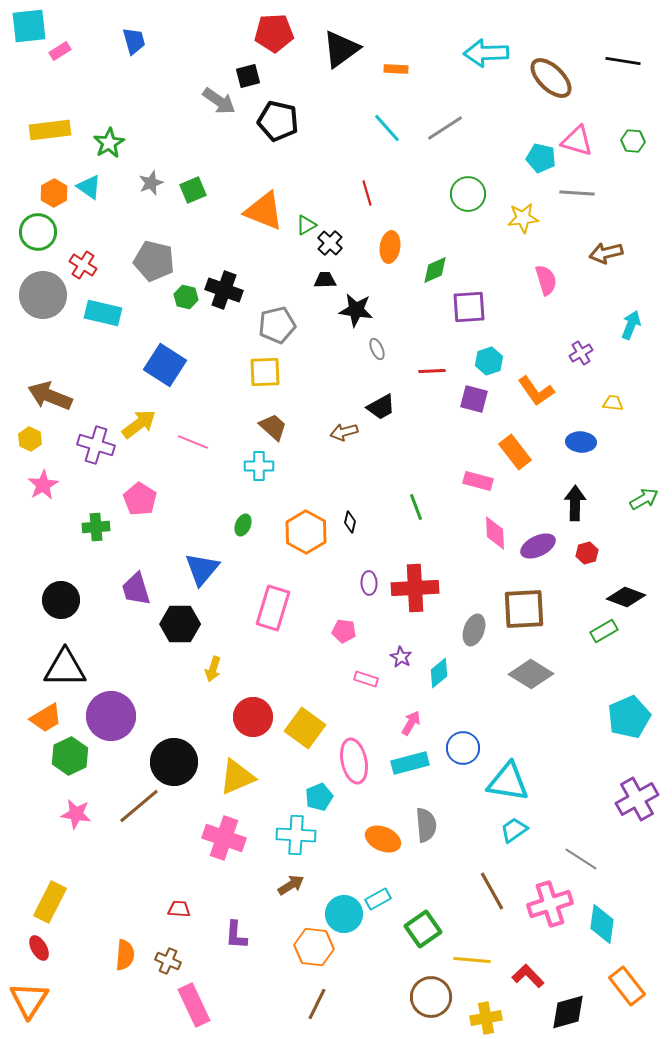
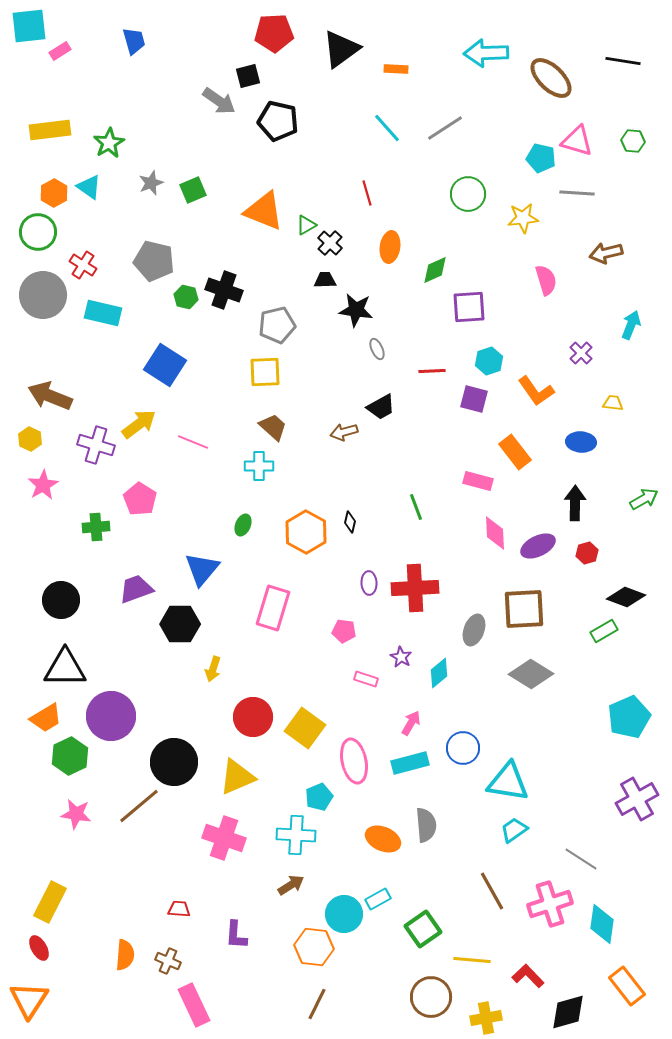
purple cross at (581, 353): rotated 15 degrees counterclockwise
purple trapezoid at (136, 589): rotated 87 degrees clockwise
